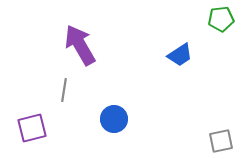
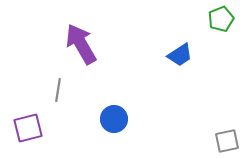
green pentagon: rotated 15 degrees counterclockwise
purple arrow: moved 1 px right, 1 px up
gray line: moved 6 px left
purple square: moved 4 px left
gray square: moved 6 px right
